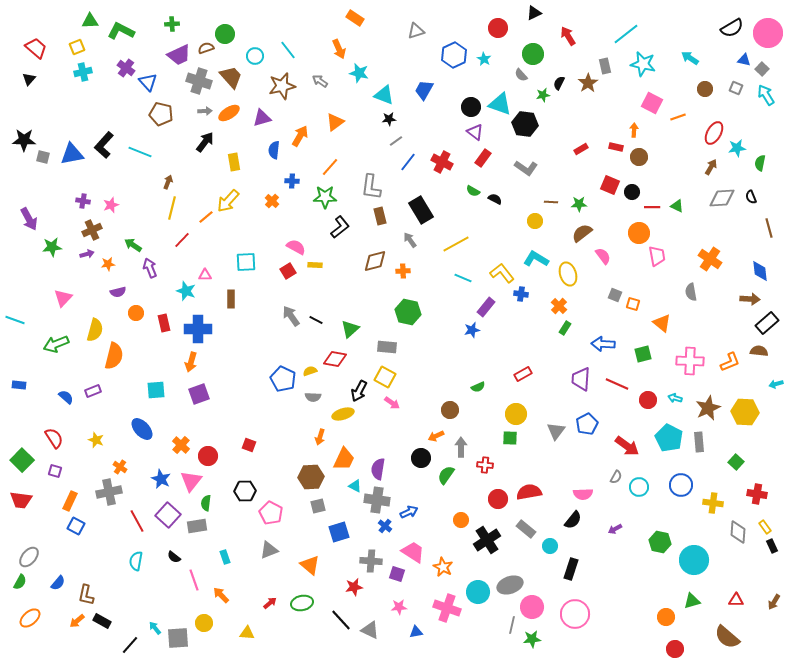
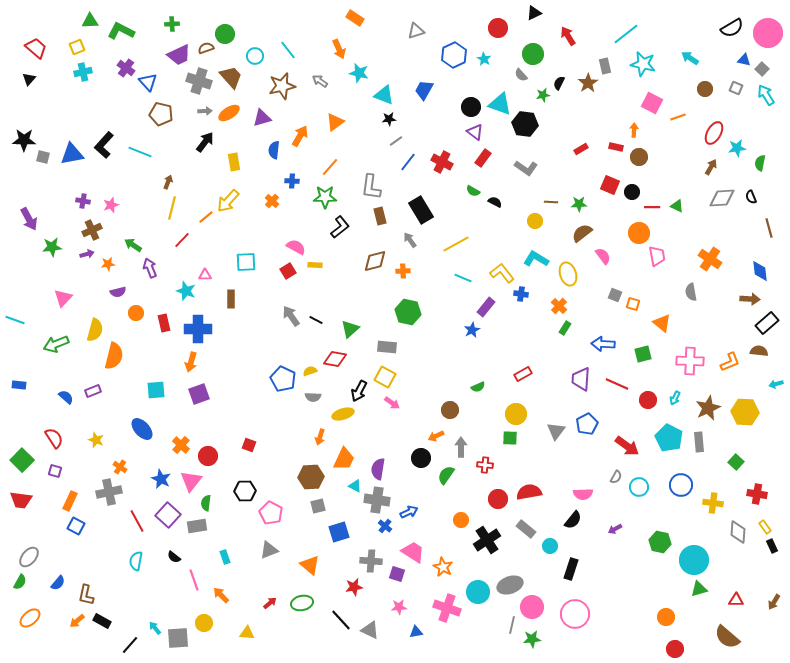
black semicircle at (495, 199): moved 3 px down
blue star at (472, 330): rotated 14 degrees counterclockwise
cyan arrow at (675, 398): rotated 80 degrees counterclockwise
green triangle at (692, 601): moved 7 px right, 12 px up
